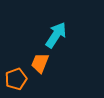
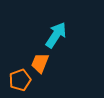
orange pentagon: moved 4 px right, 1 px down
